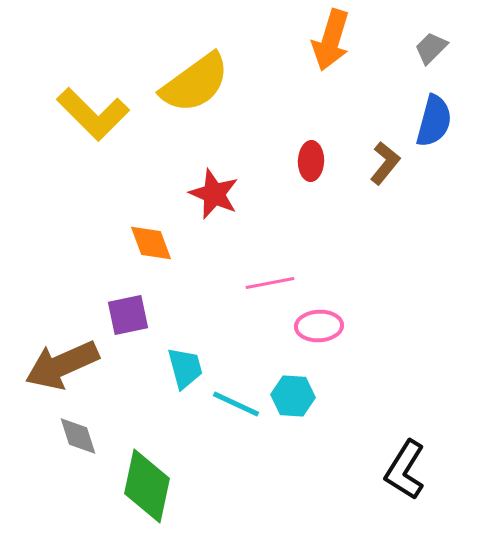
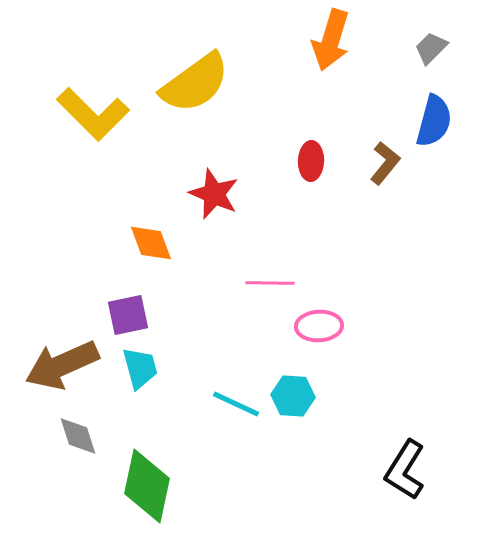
pink line: rotated 12 degrees clockwise
cyan trapezoid: moved 45 px left
